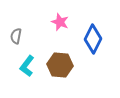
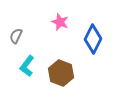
gray semicircle: rotated 14 degrees clockwise
brown hexagon: moved 1 px right, 8 px down; rotated 15 degrees clockwise
